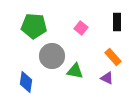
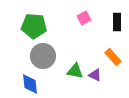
pink square: moved 3 px right, 10 px up; rotated 24 degrees clockwise
gray circle: moved 9 px left
purple triangle: moved 12 px left, 3 px up
blue diamond: moved 4 px right, 2 px down; rotated 15 degrees counterclockwise
